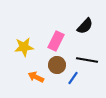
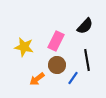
yellow star: rotated 18 degrees clockwise
black line: rotated 70 degrees clockwise
orange arrow: moved 1 px right, 2 px down; rotated 63 degrees counterclockwise
